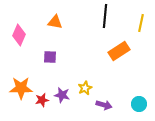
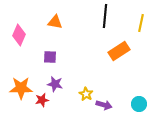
yellow star: moved 1 px right, 6 px down; rotated 16 degrees counterclockwise
purple star: moved 7 px left, 11 px up
